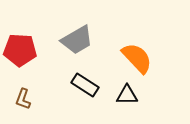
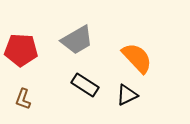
red pentagon: moved 1 px right
black triangle: rotated 25 degrees counterclockwise
